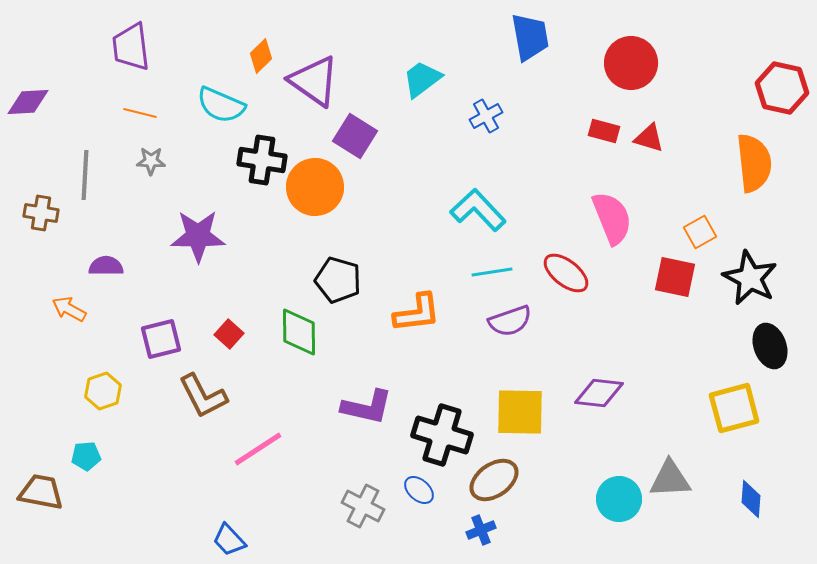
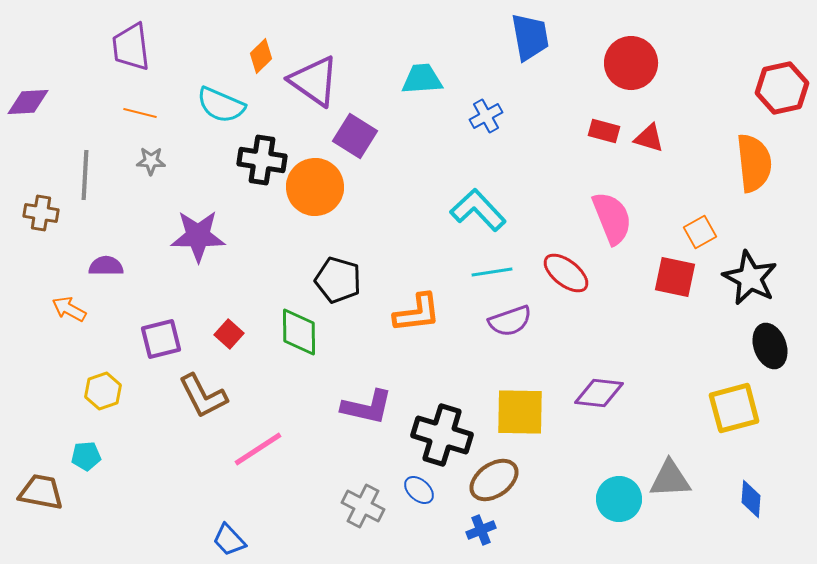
cyan trapezoid at (422, 79): rotated 33 degrees clockwise
red hexagon at (782, 88): rotated 24 degrees counterclockwise
